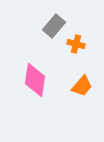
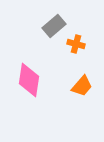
gray rectangle: rotated 10 degrees clockwise
pink diamond: moved 6 px left
